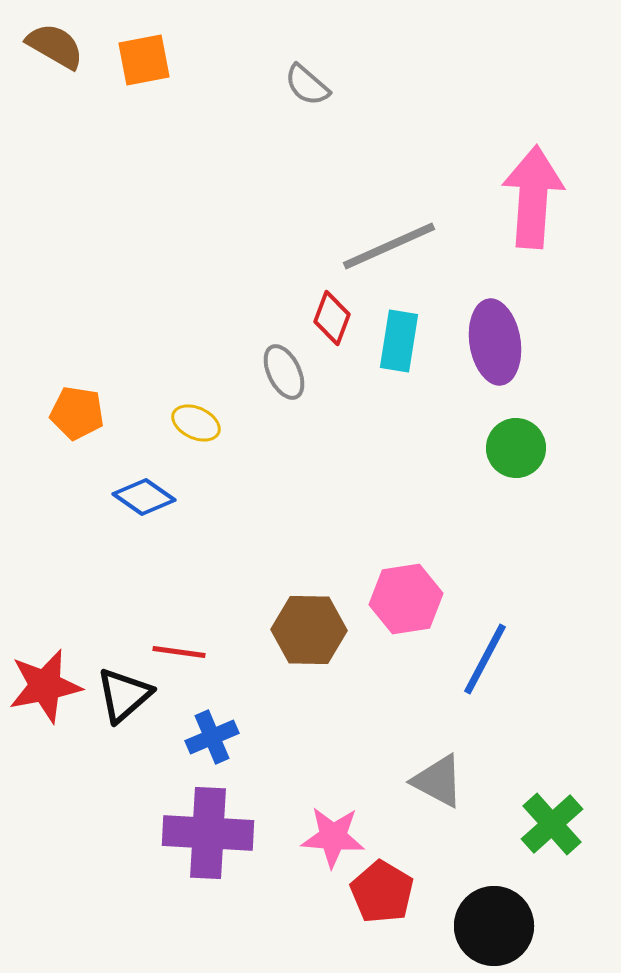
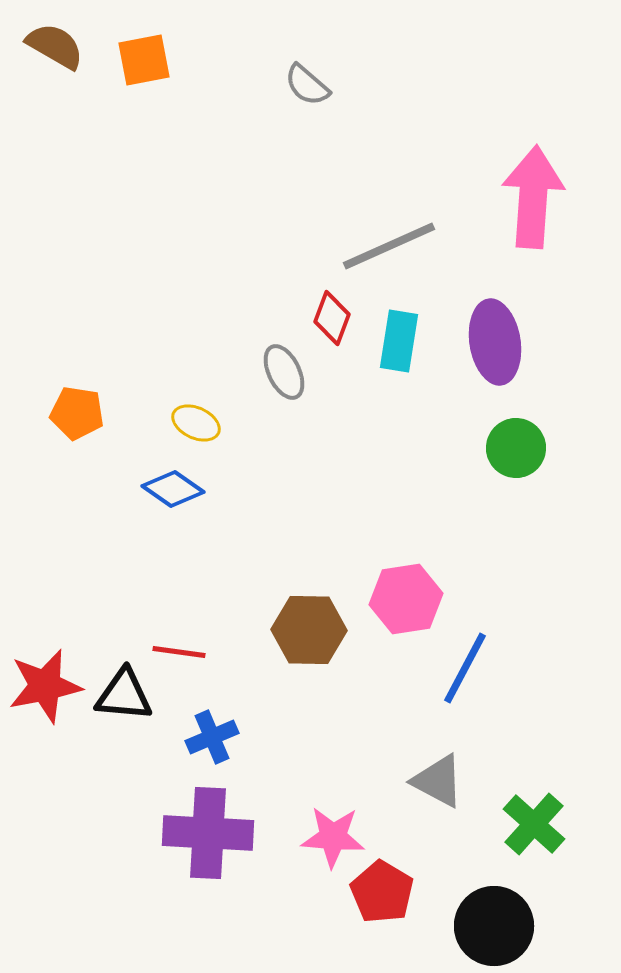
blue diamond: moved 29 px right, 8 px up
blue line: moved 20 px left, 9 px down
black triangle: rotated 46 degrees clockwise
green cross: moved 18 px left; rotated 6 degrees counterclockwise
